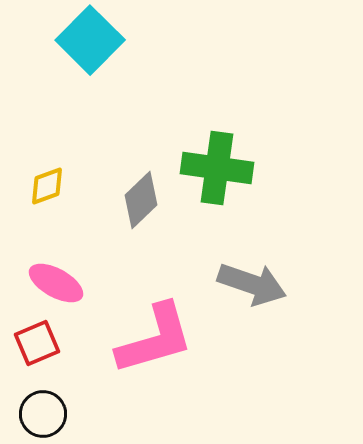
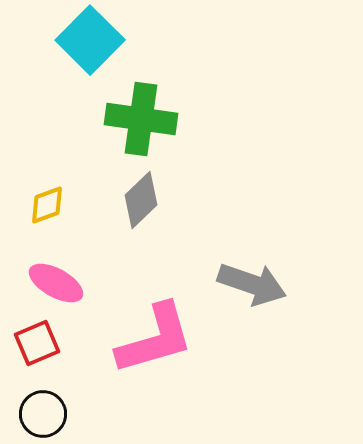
green cross: moved 76 px left, 49 px up
yellow diamond: moved 19 px down
